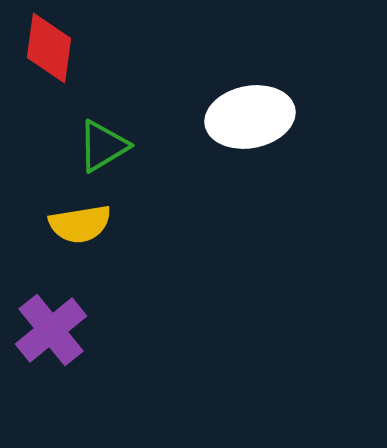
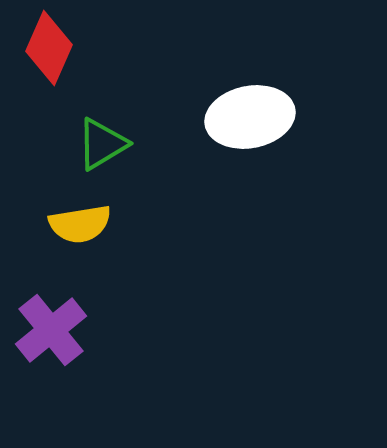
red diamond: rotated 16 degrees clockwise
green triangle: moved 1 px left, 2 px up
